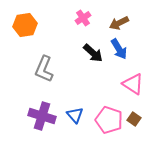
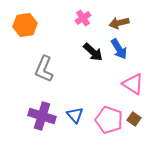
brown arrow: rotated 12 degrees clockwise
black arrow: moved 1 px up
